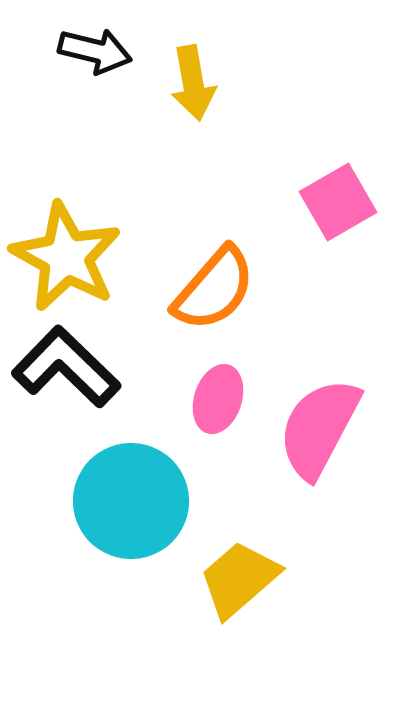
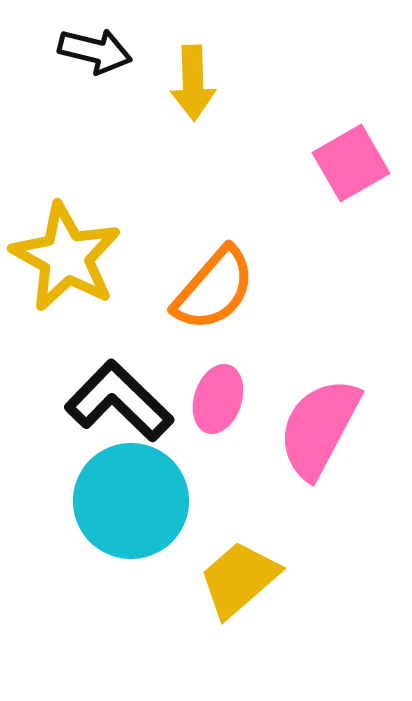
yellow arrow: rotated 8 degrees clockwise
pink square: moved 13 px right, 39 px up
black L-shape: moved 53 px right, 34 px down
